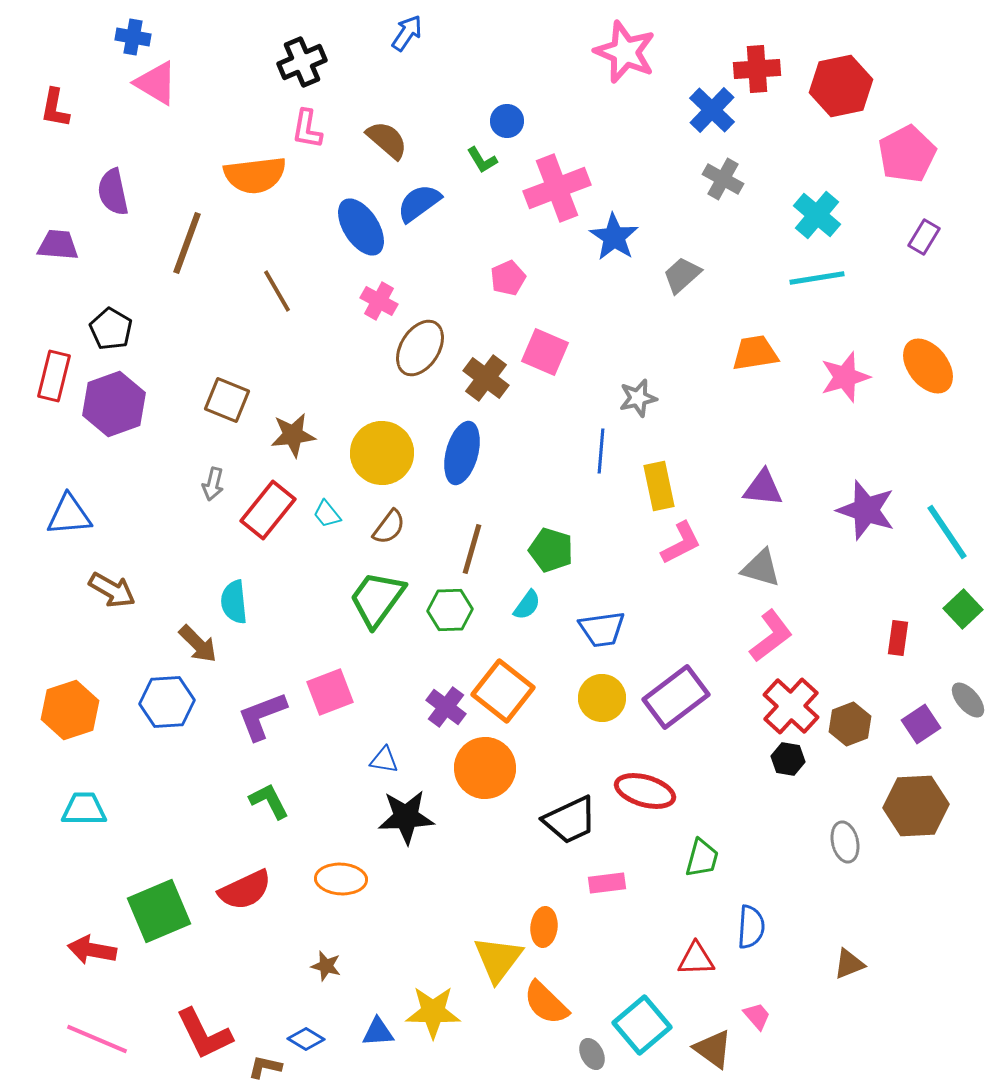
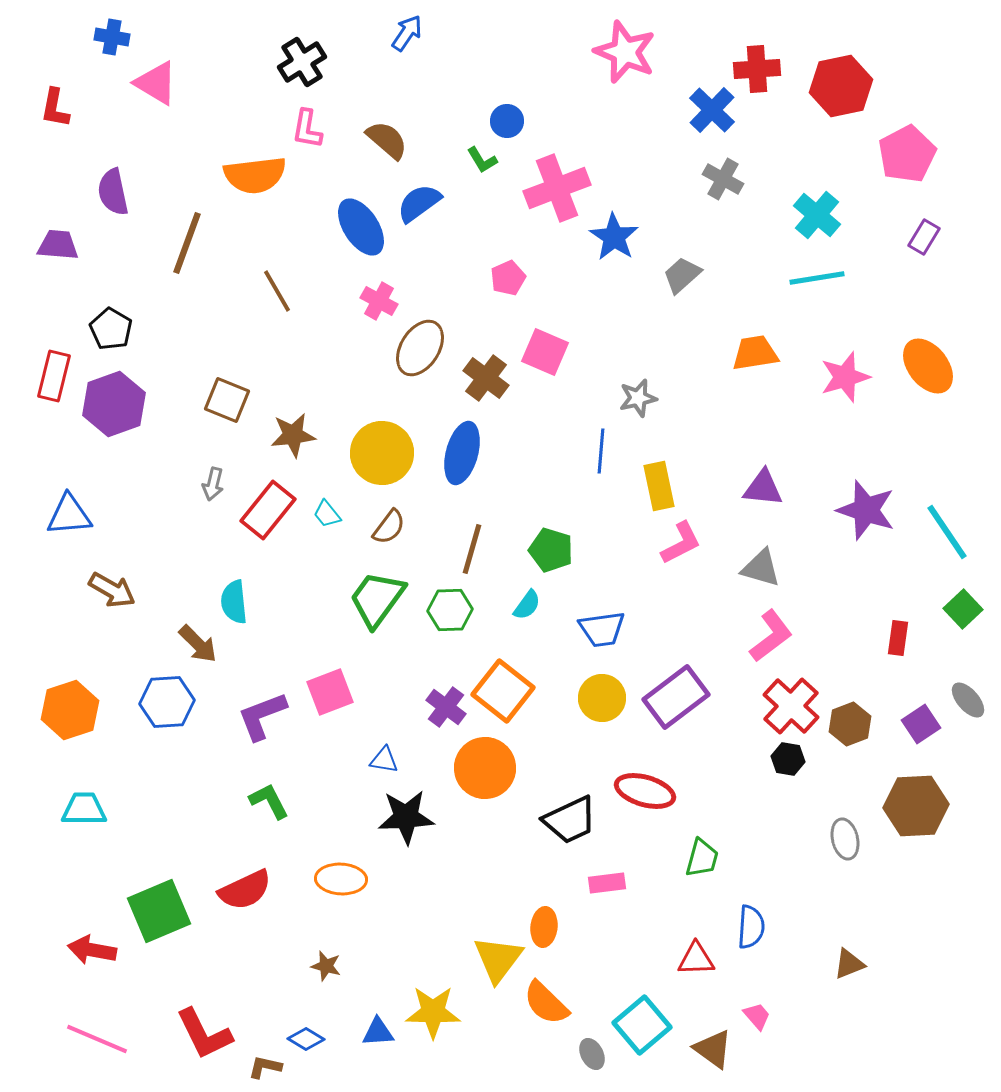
blue cross at (133, 37): moved 21 px left
black cross at (302, 62): rotated 9 degrees counterclockwise
gray ellipse at (845, 842): moved 3 px up
